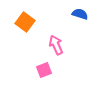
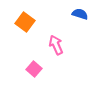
pink square: moved 10 px left, 1 px up; rotated 28 degrees counterclockwise
